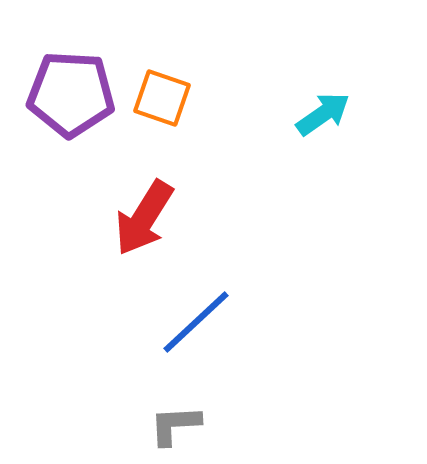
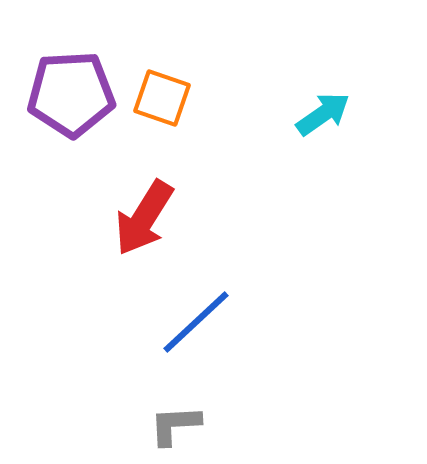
purple pentagon: rotated 6 degrees counterclockwise
